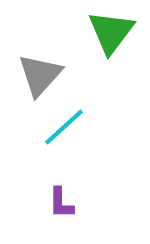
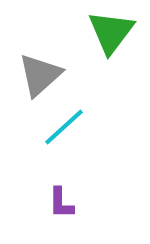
gray triangle: rotated 6 degrees clockwise
